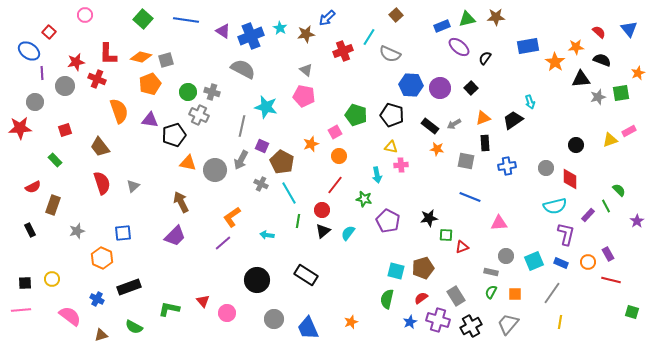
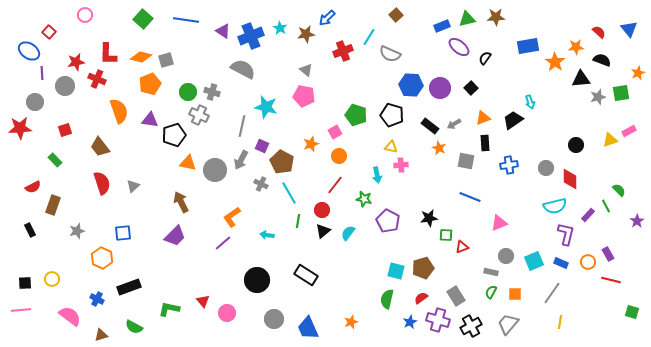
orange star at (437, 149): moved 2 px right, 1 px up; rotated 16 degrees clockwise
blue cross at (507, 166): moved 2 px right, 1 px up
pink triangle at (499, 223): rotated 18 degrees counterclockwise
